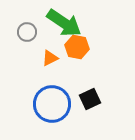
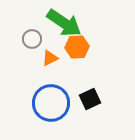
gray circle: moved 5 px right, 7 px down
orange hexagon: rotated 15 degrees counterclockwise
blue circle: moved 1 px left, 1 px up
